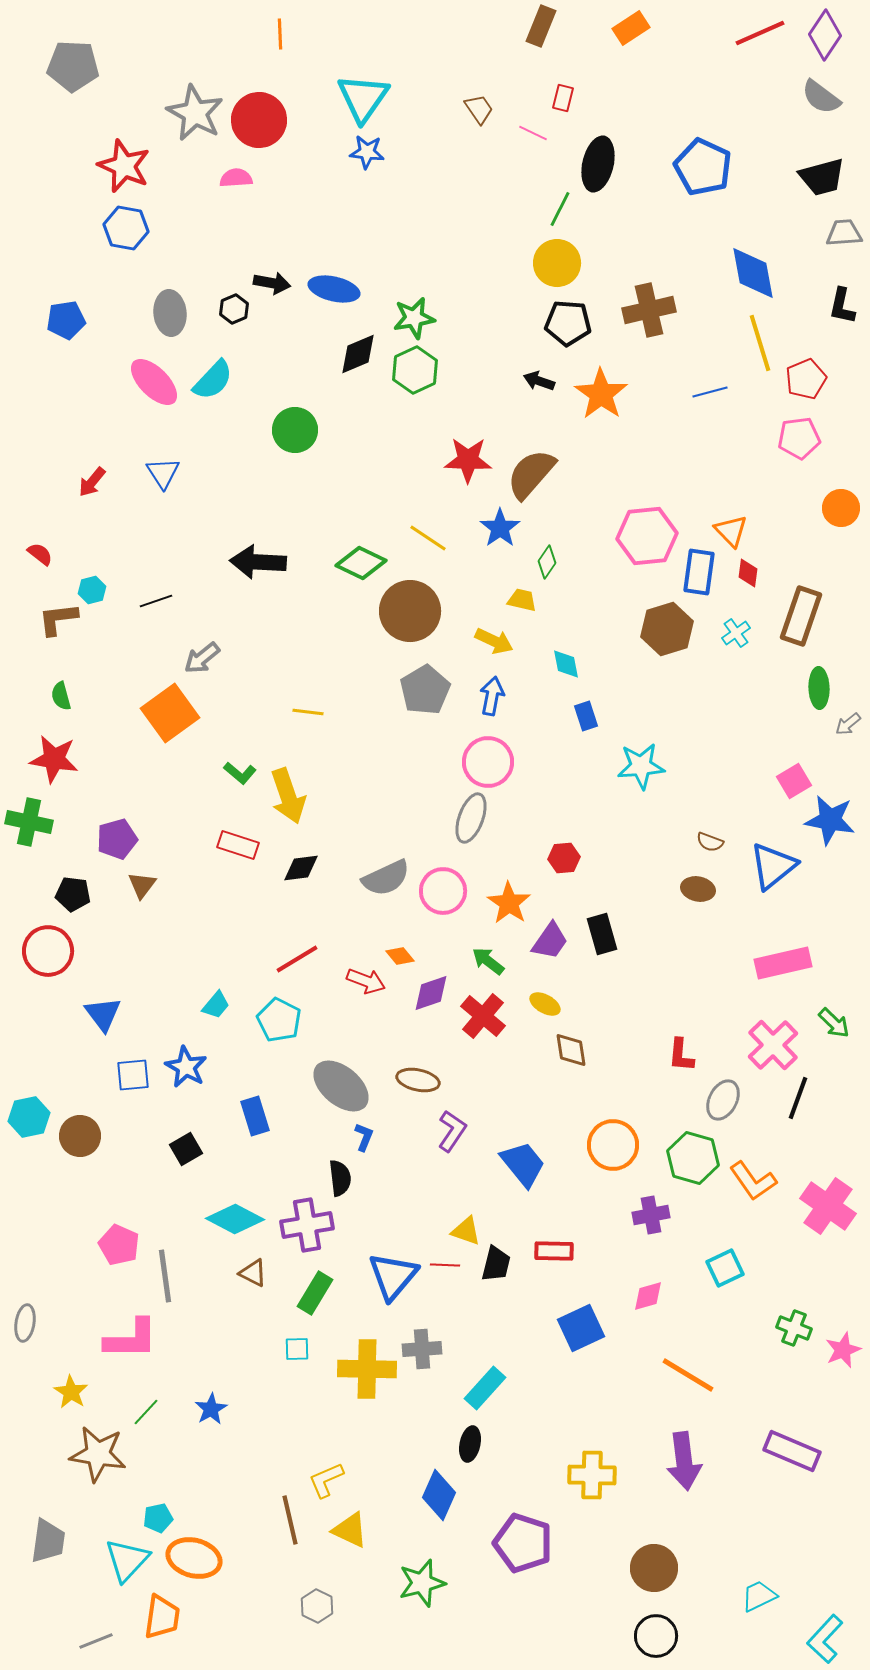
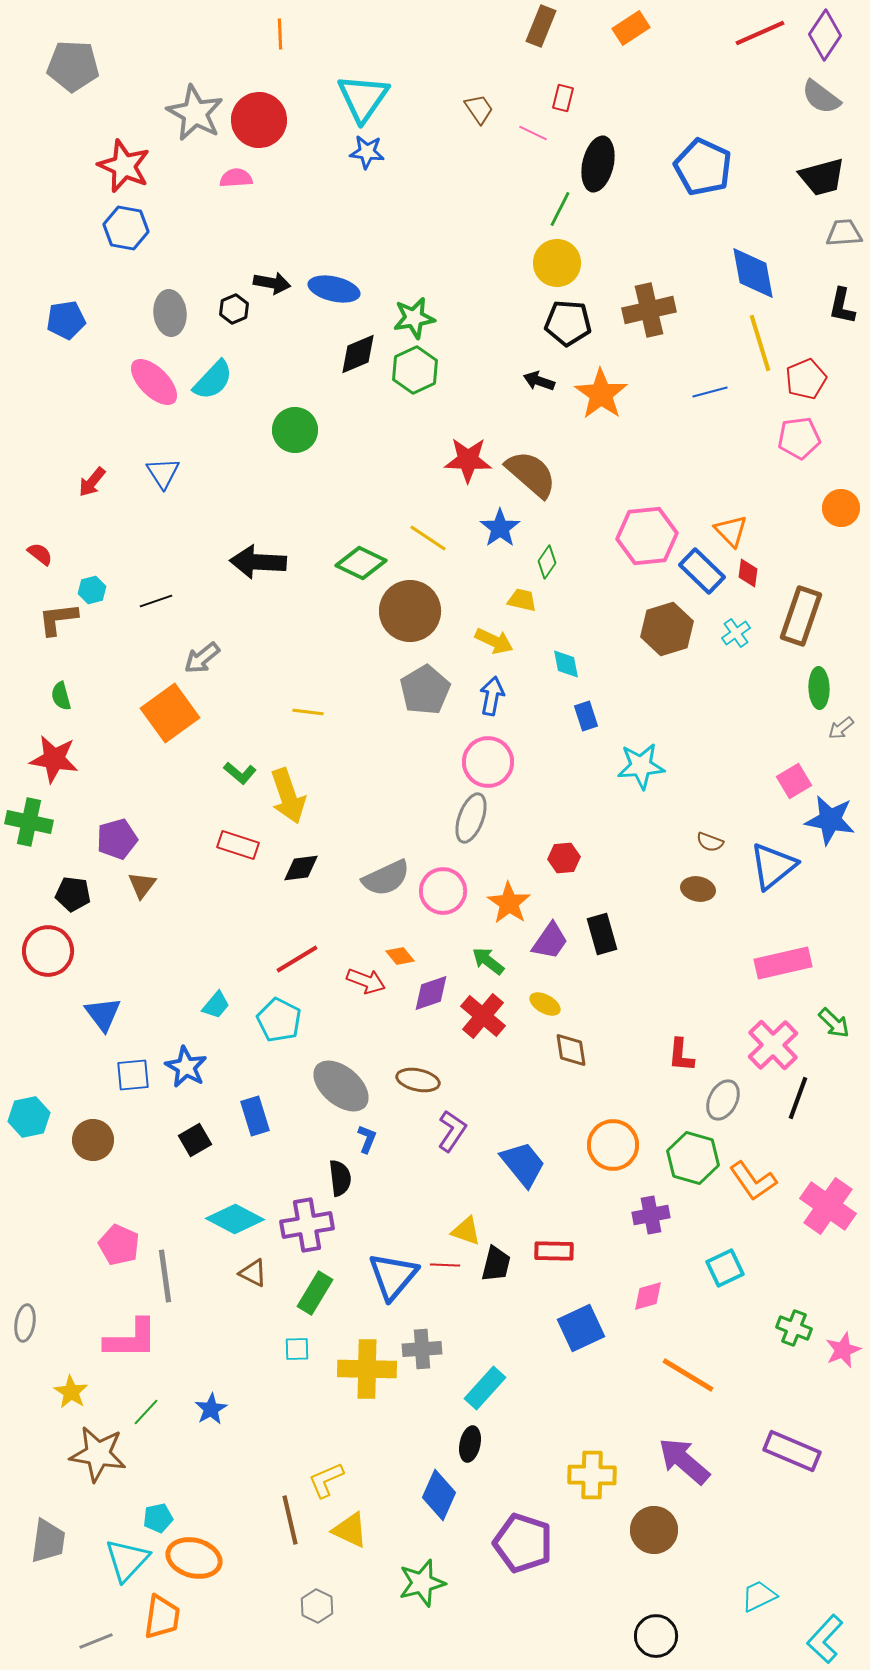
brown semicircle at (531, 474): rotated 90 degrees clockwise
blue rectangle at (699, 572): moved 3 px right, 1 px up; rotated 54 degrees counterclockwise
gray arrow at (848, 724): moved 7 px left, 4 px down
brown circle at (80, 1136): moved 13 px right, 4 px down
blue L-shape at (364, 1137): moved 3 px right, 2 px down
black square at (186, 1149): moved 9 px right, 9 px up
purple arrow at (684, 1461): rotated 138 degrees clockwise
brown circle at (654, 1568): moved 38 px up
